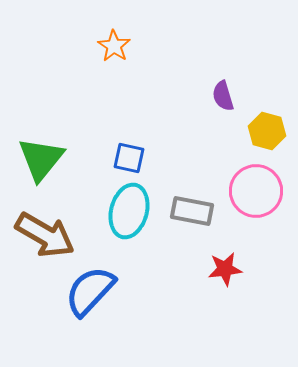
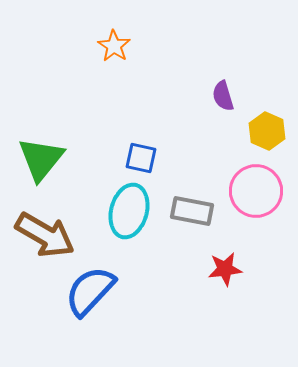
yellow hexagon: rotated 9 degrees clockwise
blue square: moved 12 px right
